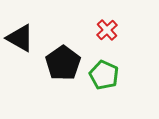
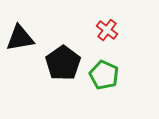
red cross: rotated 10 degrees counterclockwise
black triangle: rotated 40 degrees counterclockwise
